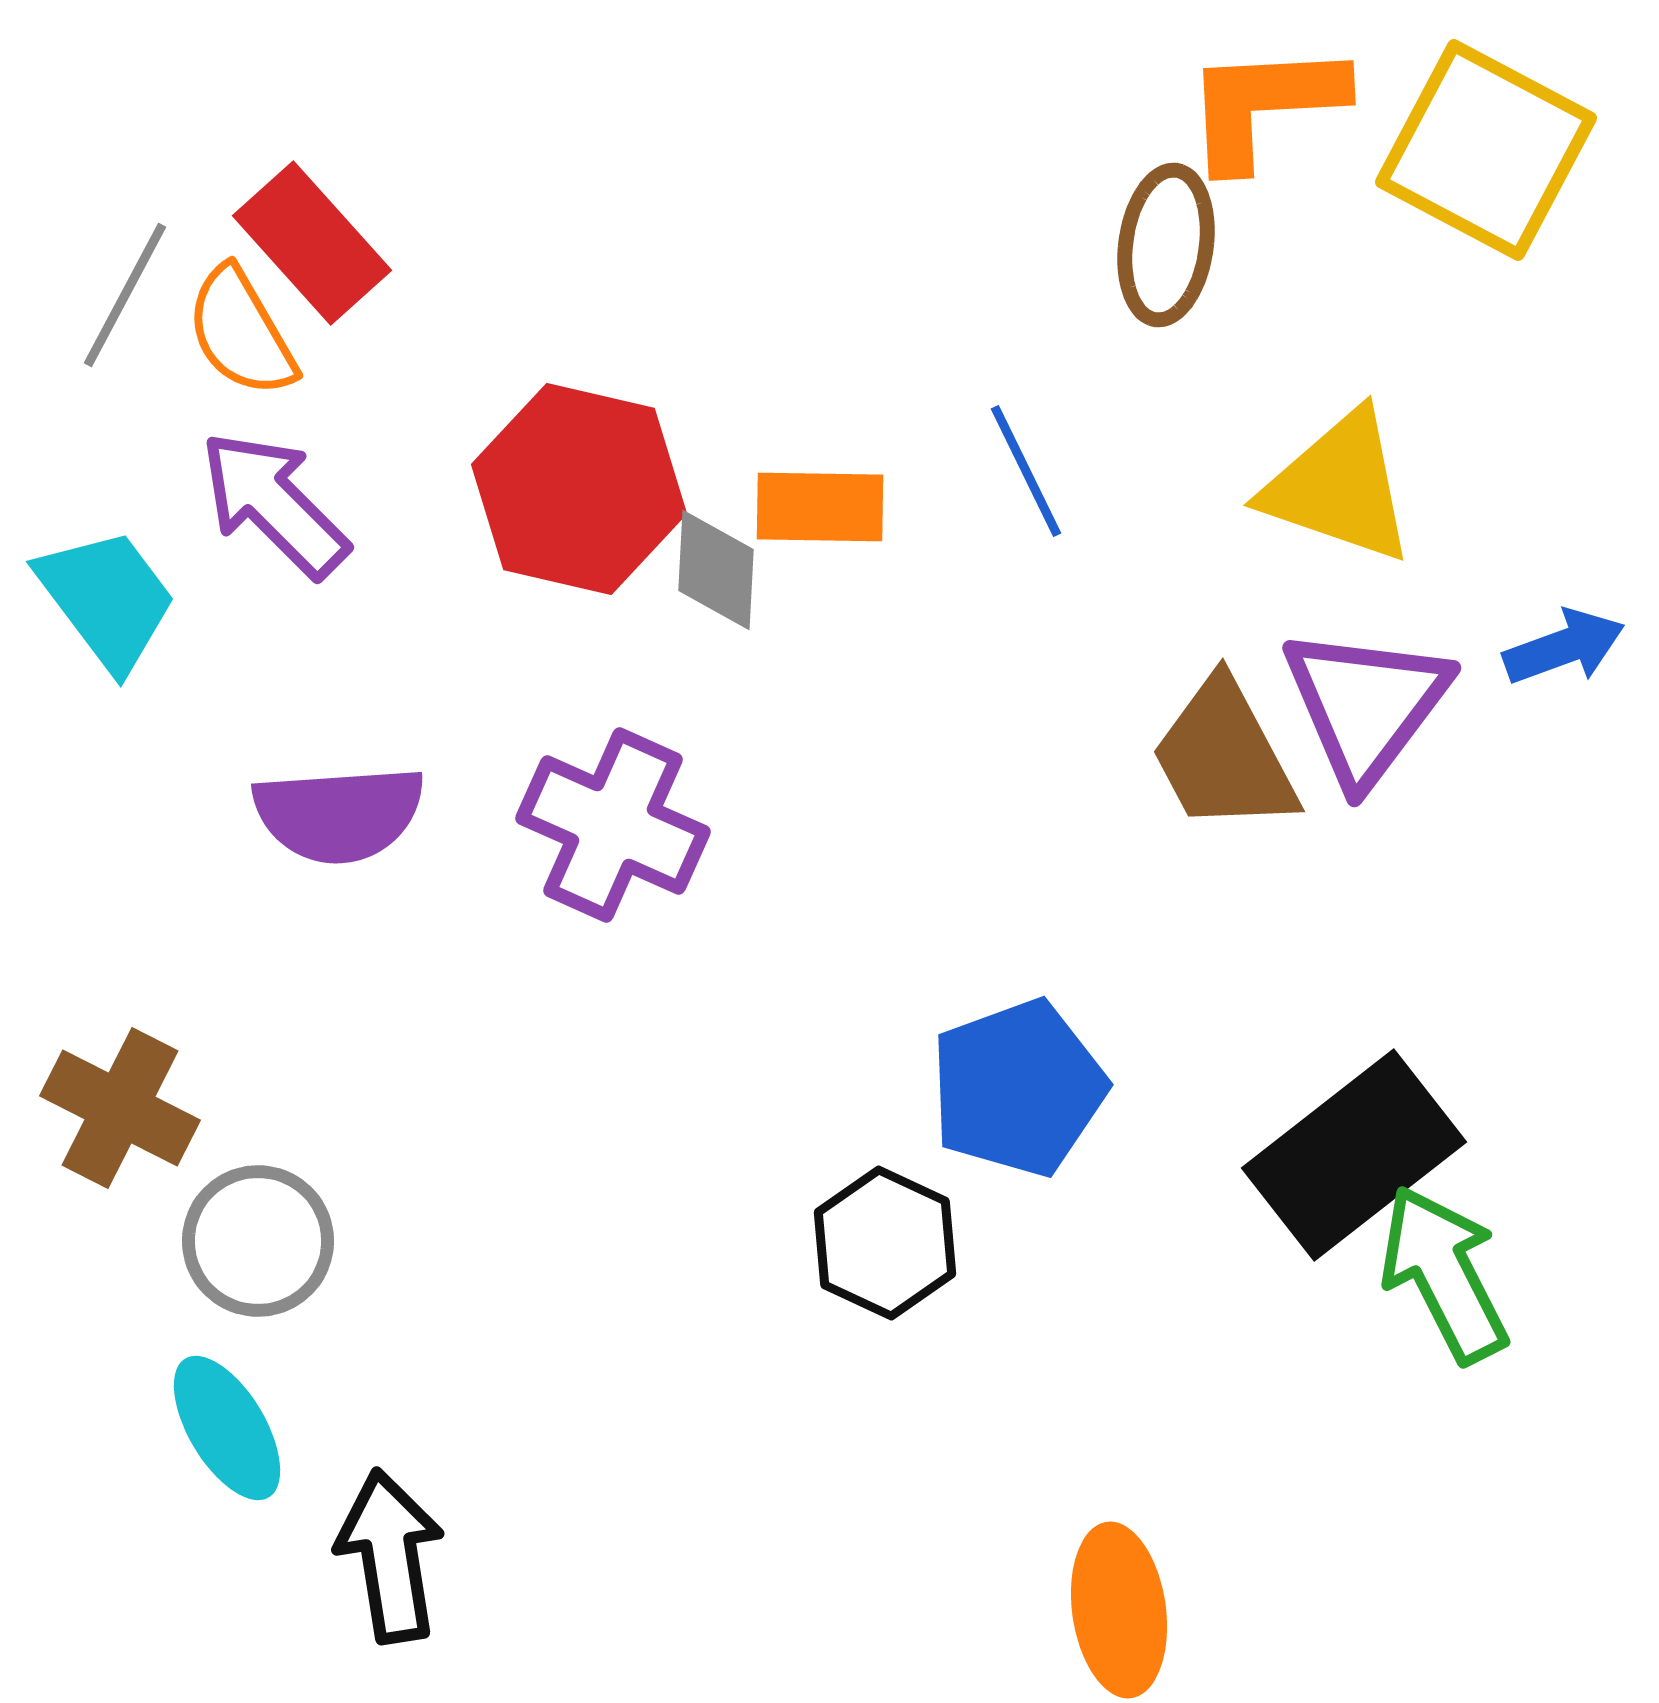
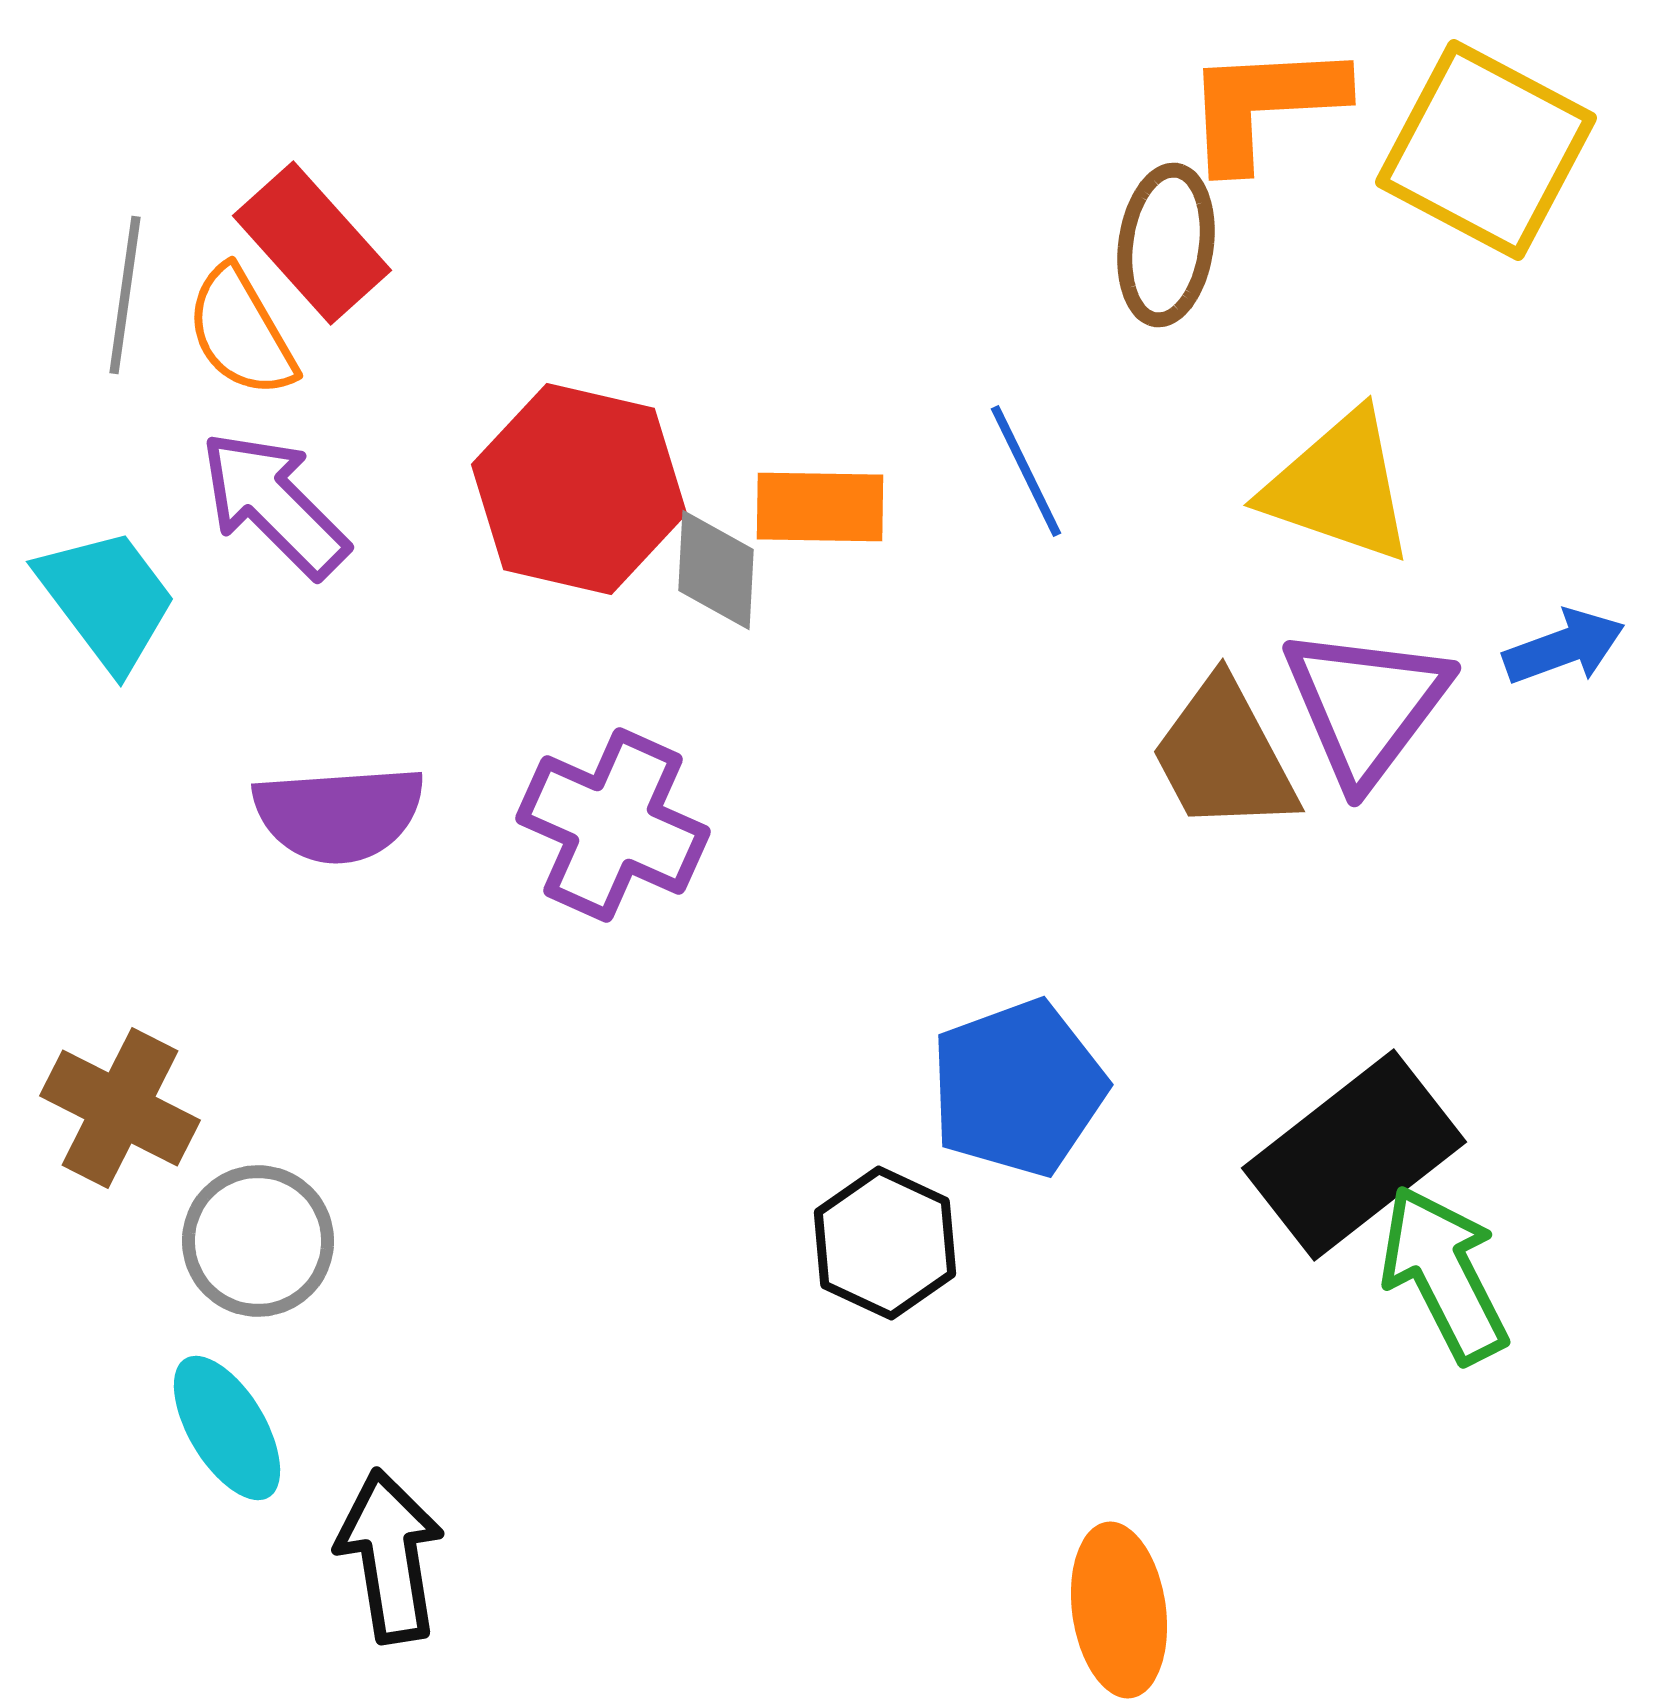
gray line: rotated 20 degrees counterclockwise
